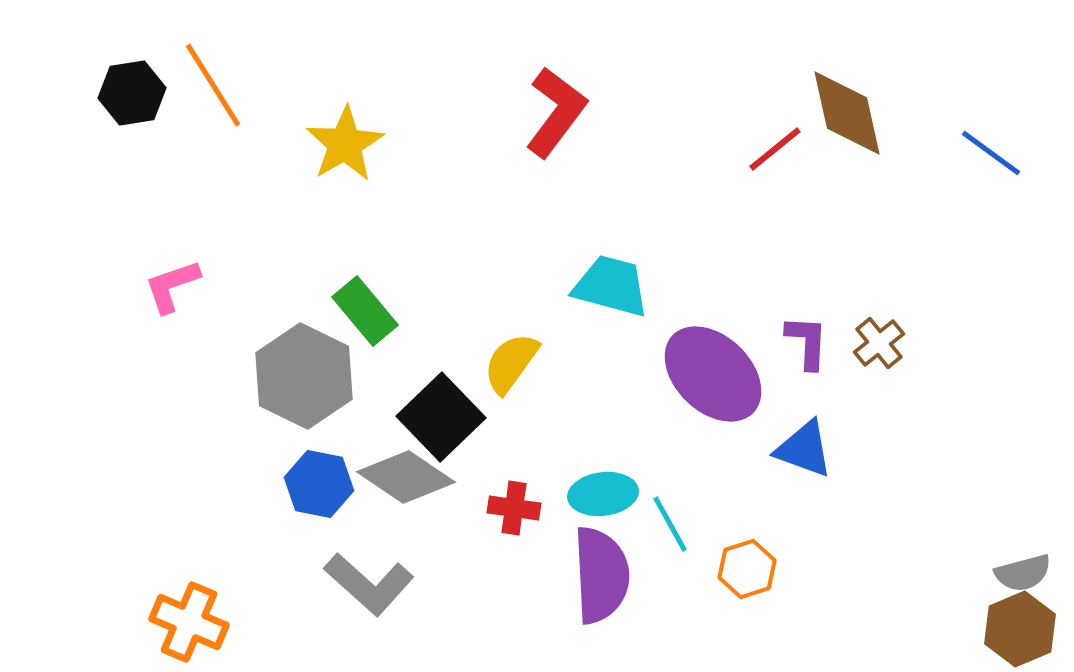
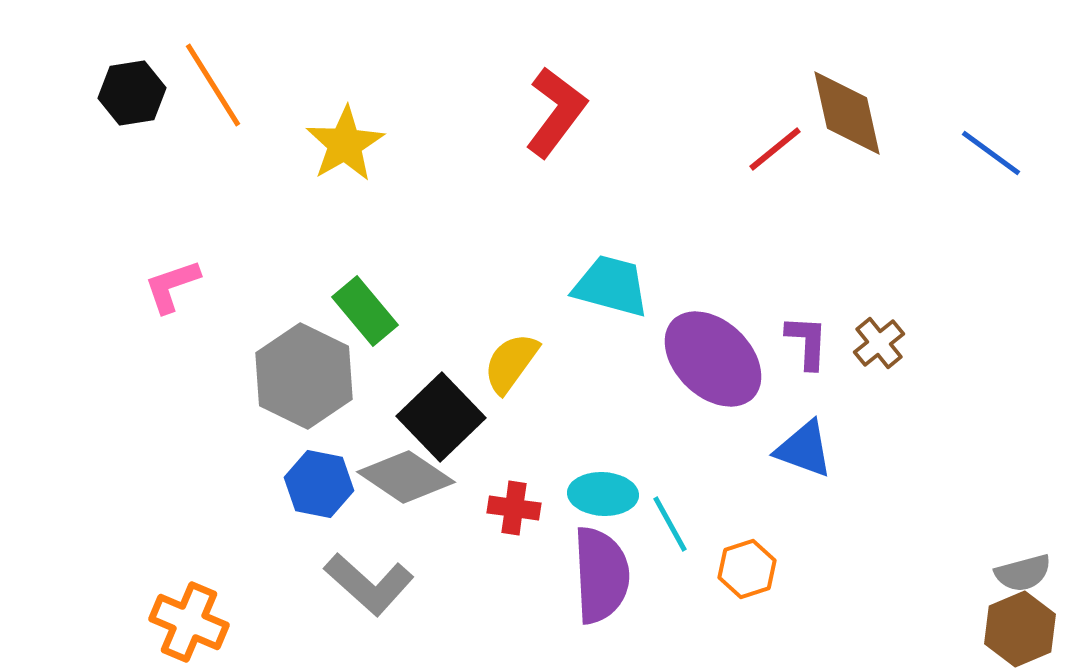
purple ellipse: moved 15 px up
cyan ellipse: rotated 10 degrees clockwise
